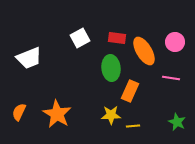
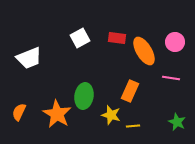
green ellipse: moved 27 px left, 28 px down; rotated 15 degrees clockwise
yellow star: rotated 18 degrees clockwise
